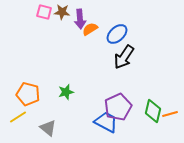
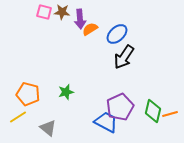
purple pentagon: moved 2 px right
